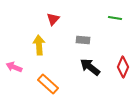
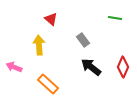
red triangle: moved 2 px left; rotated 32 degrees counterclockwise
gray rectangle: rotated 48 degrees clockwise
black arrow: moved 1 px right
